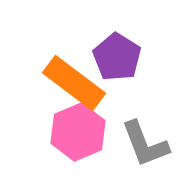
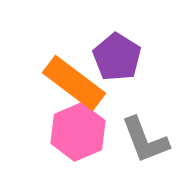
gray L-shape: moved 4 px up
